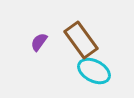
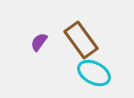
cyan ellipse: moved 2 px down
